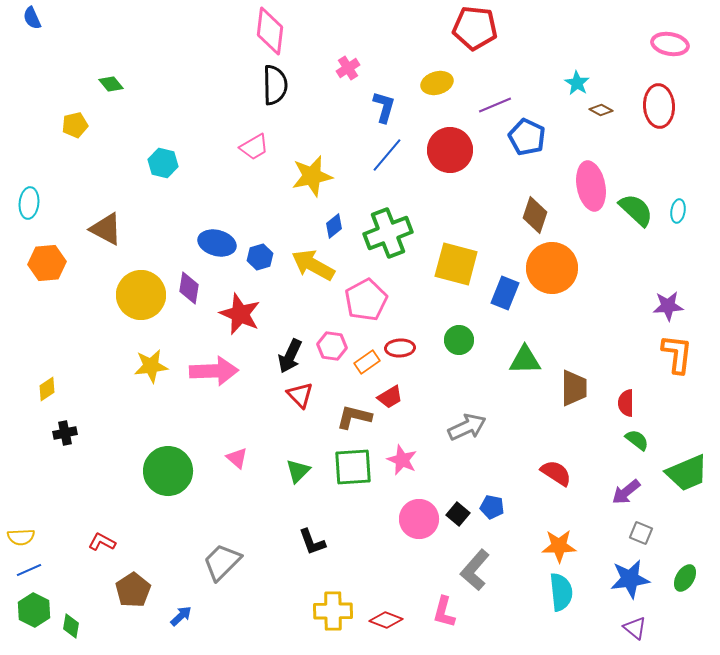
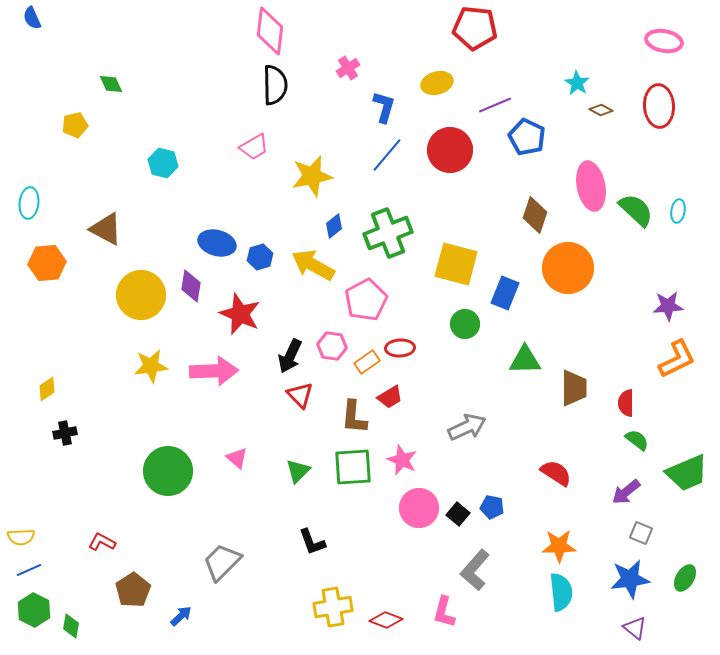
pink ellipse at (670, 44): moved 6 px left, 3 px up
green diamond at (111, 84): rotated 15 degrees clockwise
orange circle at (552, 268): moved 16 px right
purple diamond at (189, 288): moved 2 px right, 2 px up
green circle at (459, 340): moved 6 px right, 16 px up
orange L-shape at (677, 354): moved 5 px down; rotated 57 degrees clockwise
brown L-shape at (354, 417): rotated 99 degrees counterclockwise
pink circle at (419, 519): moved 11 px up
yellow cross at (333, 611): moved 4 px up; rotated 9 degrees counterclockwise
